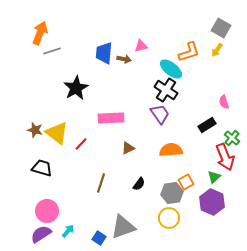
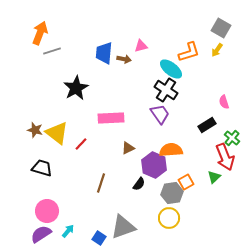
purple hexagon: moved 58 px left, 37 px up
